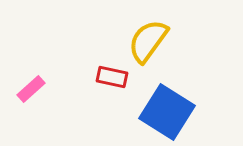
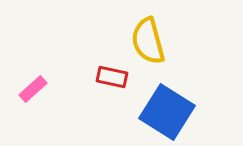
yellow semicircle: rotated 51 degrees counterclockwise
pink rectangle: moved 2 px right
